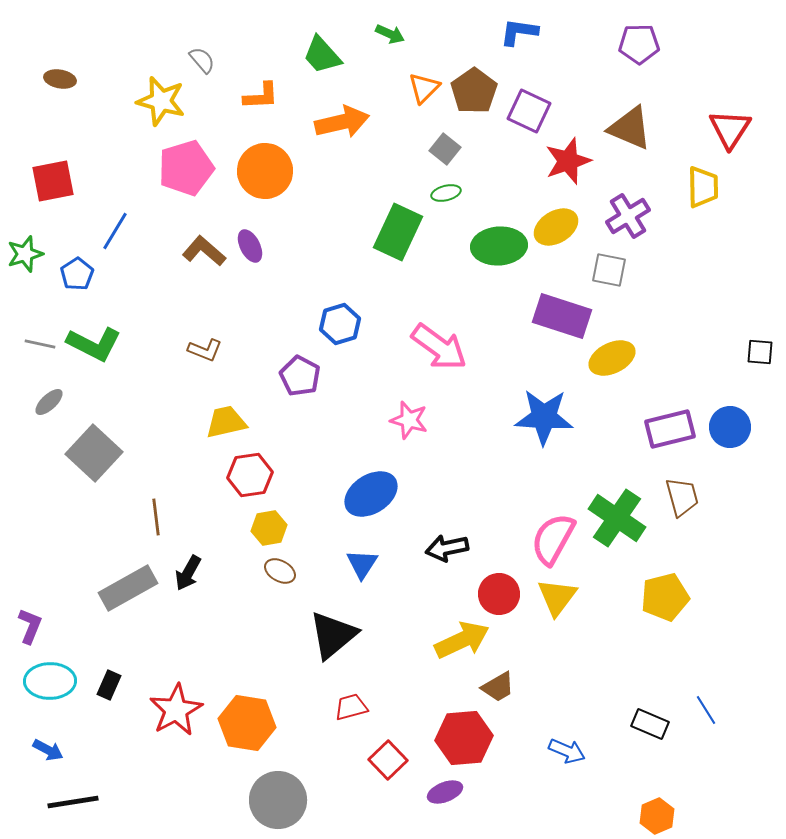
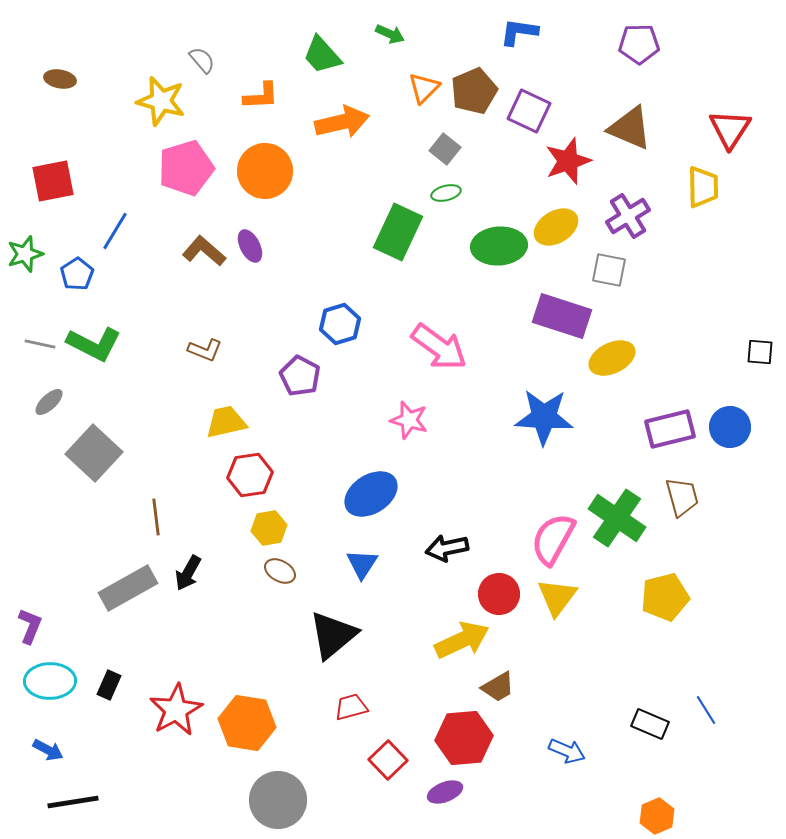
brown pentagon at (474, 91): rotated 12 degrees clockwise
